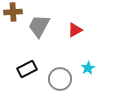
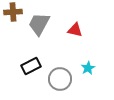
gray trapezoid: moved 2 px up
red triangle: rotated 42 degrees clockwise
black rectangle: moved 4 px right, 3 px up
